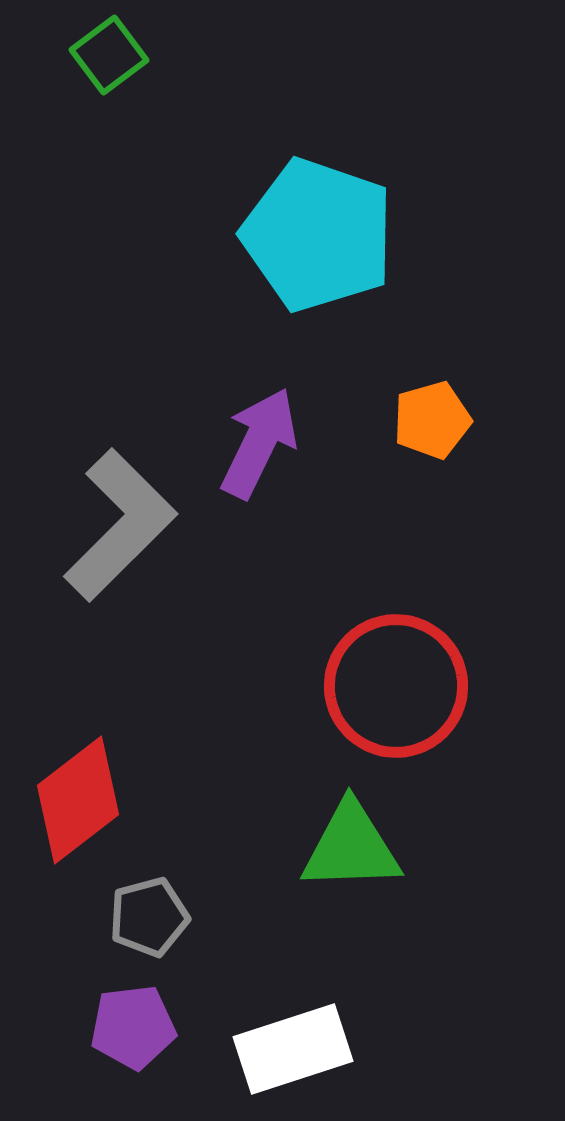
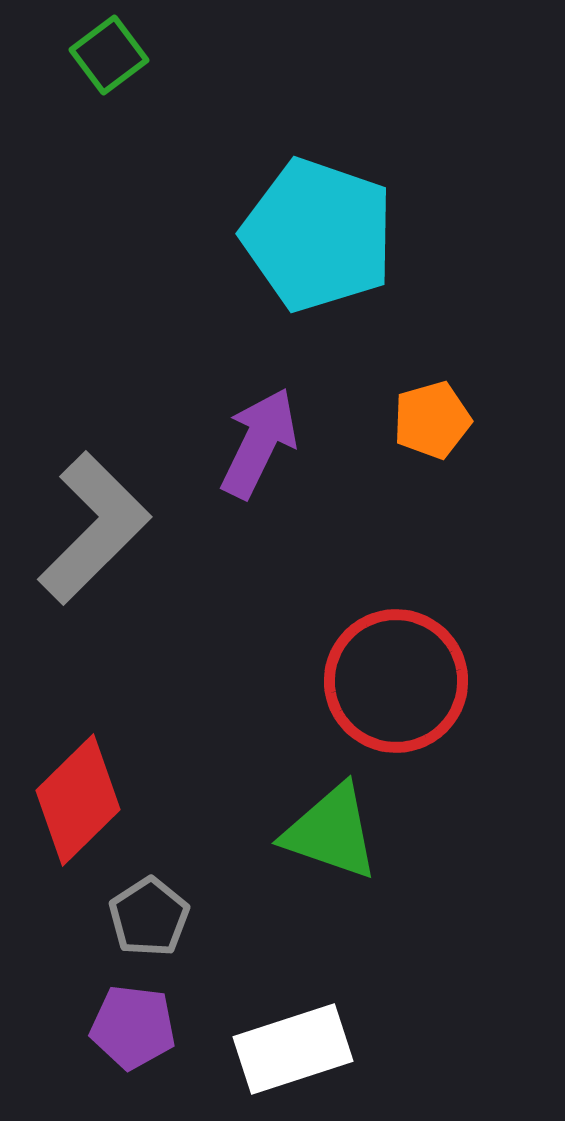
gray L-shape: moved 26 px left, 3 px down
red circle: moved 5 px up
red diamond: rotated 7 degrees counterclockwise
green triangle: moved 20 px left, 15 px up; rotated 21 degrees clockwise
gray pentagon: rotated 18 degrees counterclockwise
purple pentagon: rotated 14 degrees clockwise
